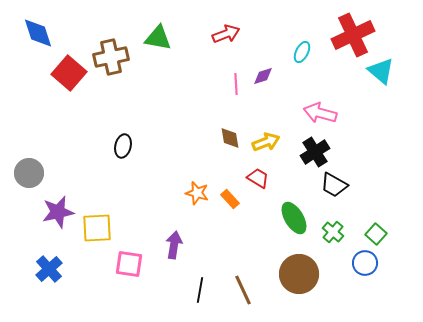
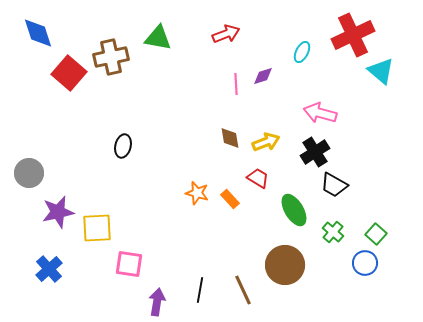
green ellipse: moved 8 px up
purple arrow: moved 17 px left, 57 px down
brown circle: moved 14 px left, 9 px up
